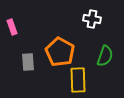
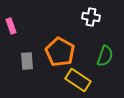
white cross: moved 1 px left, 2 px up
pink rectangle: moved 1 px left, 1 px up
gray rectangle: moved 1 px left, 1 px up
yellow rectangle: rotated 55 degrees counterclockwise
